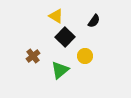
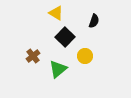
yellow triangle: moved 3 px up
black semicircle: rotated 16 degrees counterclockwise
green triangle: moved 2 px left, 1 px up
